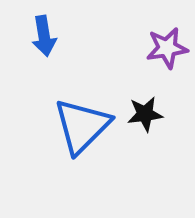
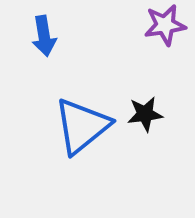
purple star: moved 2 px left, 23 px up
blue triangle: rotated 6 degrees clockwise
